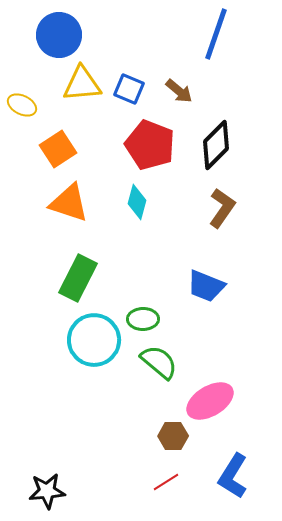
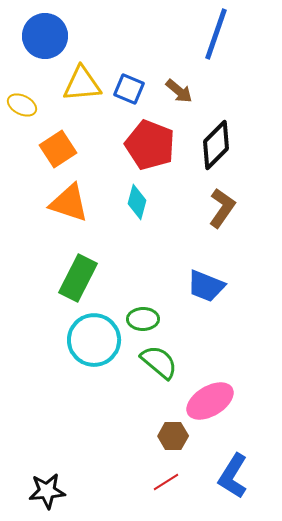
blue circle: moved 14 px left, 1 px down
